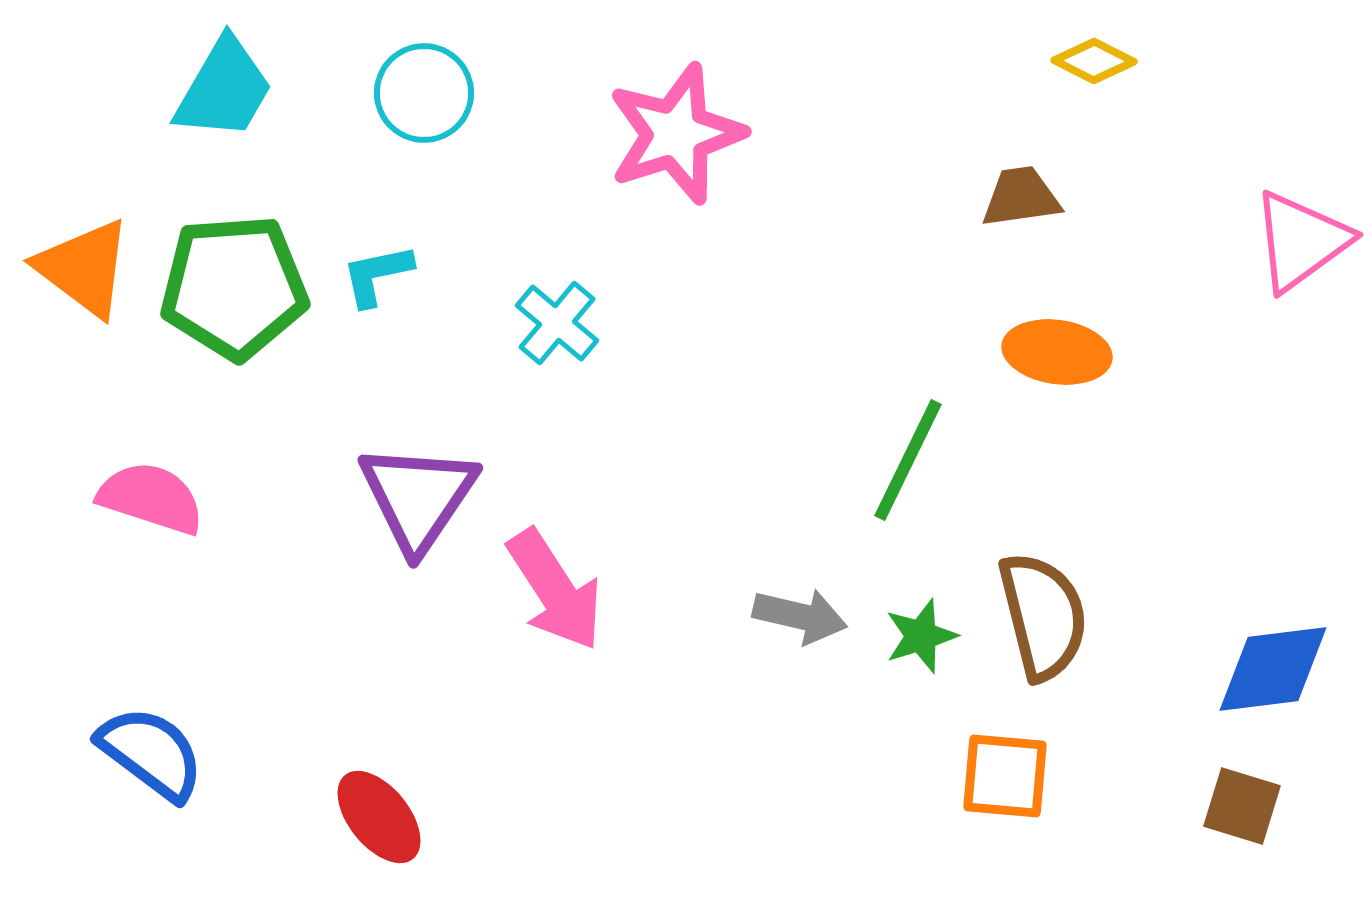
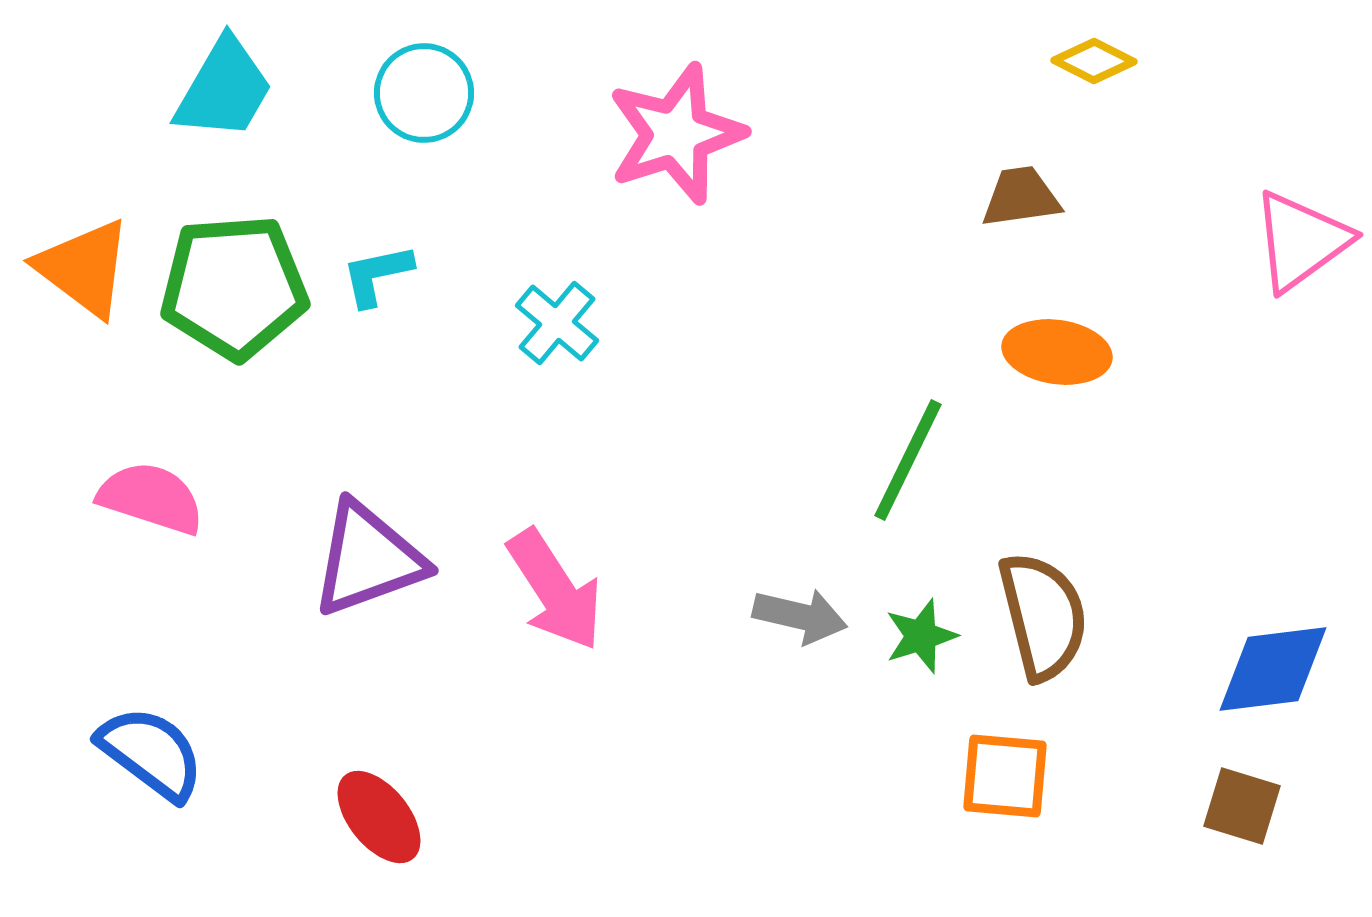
purple triangle: moved 50 px left, 62 px down; rotated 36 degrees clockwise
